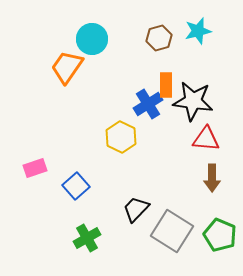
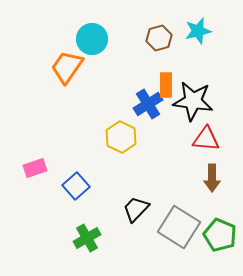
gray square: moved 7 px right, 4 px up
